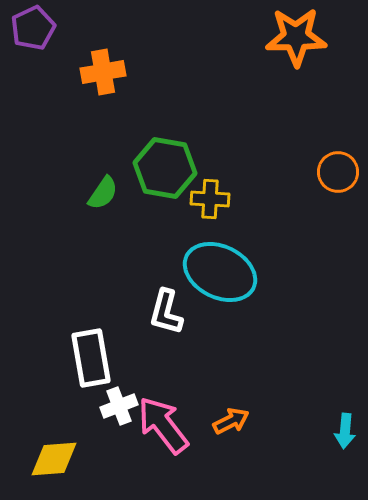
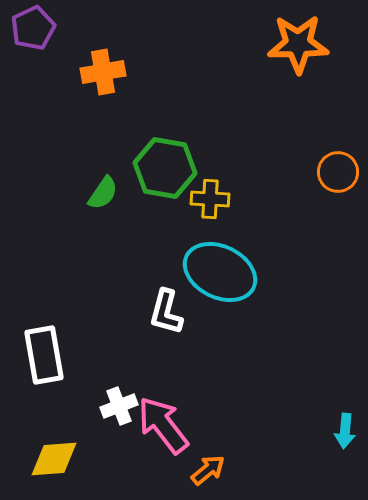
orange star: moved 2 px right, 7 px down
white rectangle: moved 47 px left, 3 px up
orange arrow: moved 23 px left, 49 px down; rotated 12 degrees counterclockwise
